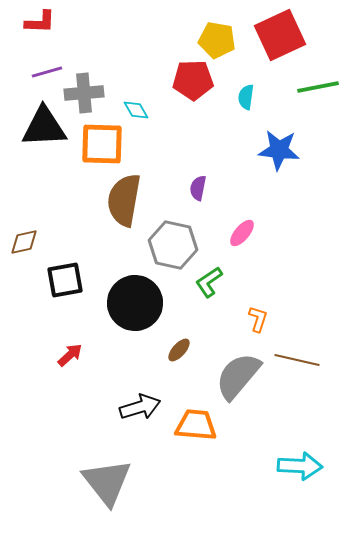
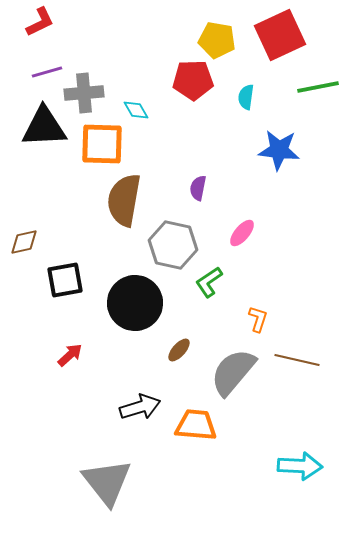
red L-shape: rotated 28 degrees counterclockwise
gray semicircle: moved 5 px left, 4 px up
